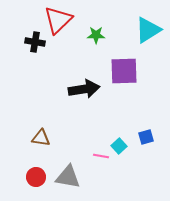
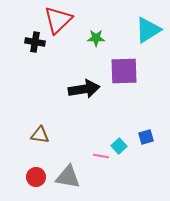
green star: moved 3 px down
brown triangle: moved 1 px left, 3 px up
